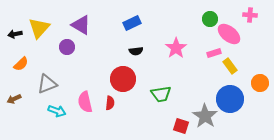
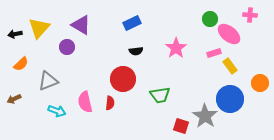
gray triangle: moved 1 px right, 3 px up
green trapezoid: moved 1 px left, 1 px down
